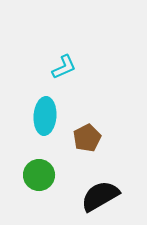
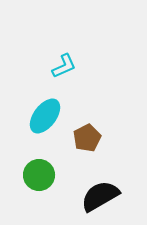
cyan L-shape: moved 1 px up
cyan ellipse: rotated 33 degrees clockwise
